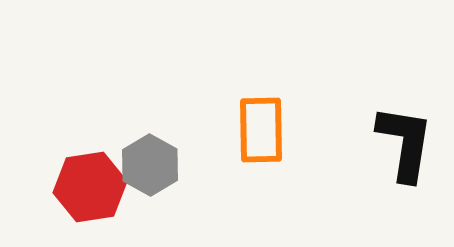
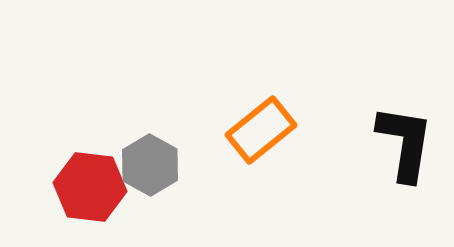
orange rectangle: rotated 52 degrees clockwise
red hexagon: rotated 16 degrees clockwise
